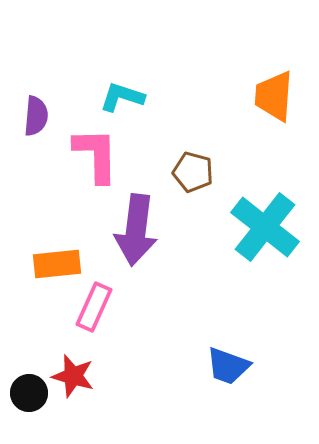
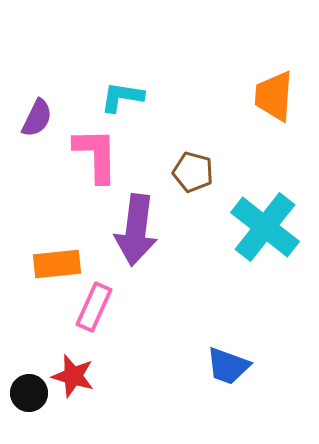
cyan L-shape: rotated 9 degrees counterclockwise
purple semicircle: moved 1 px right, 2 px down; rotated 21 degrees clockwise
